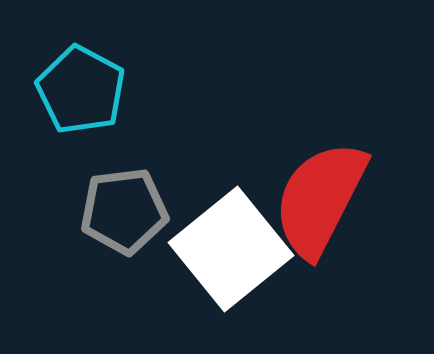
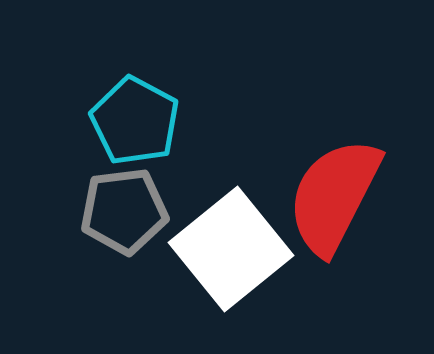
cyan pentagon: moved 54 px right, 31 px down
red semicircle: moved 14 px right, 3 px up
